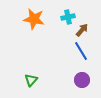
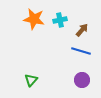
cyan cross: moved 8 px left, 3 px down
blue line: rotated 42 degrees counterclockwise
